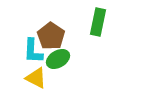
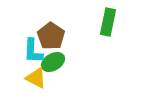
green rectangle: moved 10 px right
green ellipse: moved 5 px left, 3 px down
